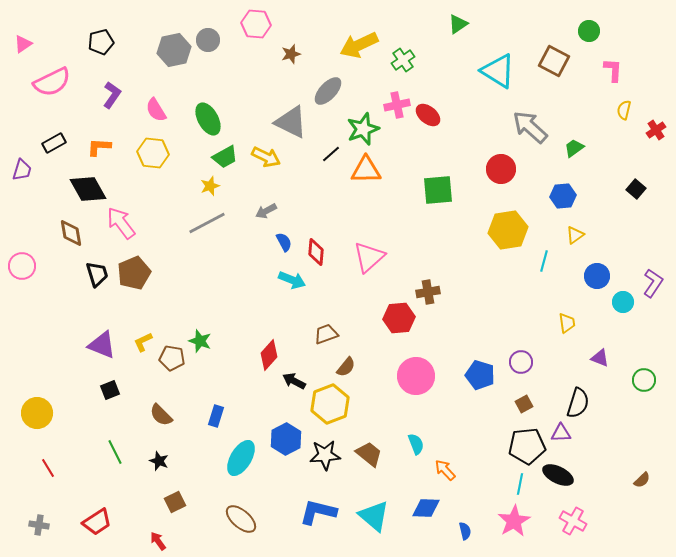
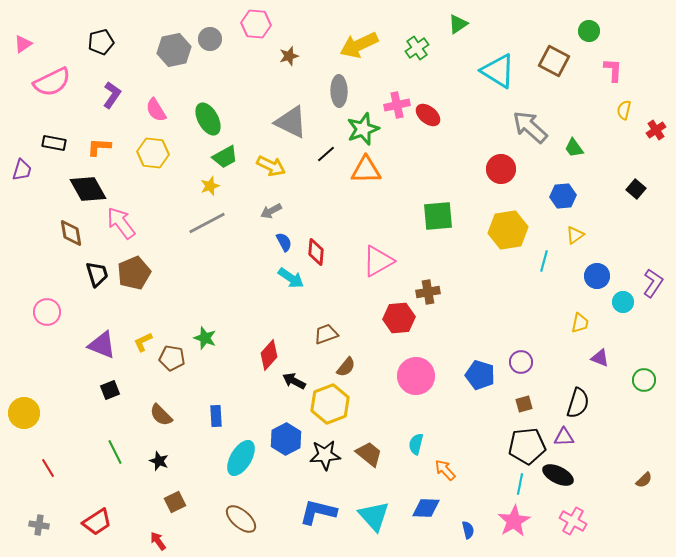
gray circle at (208, 40): moved 2 px right, 1 px up
brown star at (291, 54): moved 2 px left, 2 px down
green cross at (403, 60): moved 14 px right, 12 px up
gray ellipse at (328, 91): moved 11 px right; rotated 44 degrees counterclockwise
black rectangle at (54, 143): rotated 40 degrees clockwise
green trapezoid at (574, 148): rotated 90 degrees counterclockwise
black line at (331, 154): moved 5 px left
yellow arrow at (266, 157): moved 5 px right, 9 px down
green square at (438, 190): moved 26 px down
gray arrow at (266, 211): moved 5 px right
pink triangle at (369, 257): moved 9 px right, 4 px down; rotated 12 degrees clockwise
pink circle at (22, 266): moved 25 px right, 46 px down
cyan arrow at (292, 280): moved 1 px left, 2 px up; rotated 12 degrees clockwise
yellow trapezoid at (567, 323): moved 13 px right; rotated 20 degrees clockwise
green star at (200, 341): moved 5 px right, 3 px up
brown square at (524, 404): rotated 12 degrees clockwise
yellow circle at (37, 413): moved 13 px left
blue rectangle at (216, 416): rotated 20 degrees counterclockwise
purple triangle at (561, 433): moved 3 px right, 4 px down
cyan semicircle at (416, 444): rotated 145 degrees counterclockwise
brown semicircle at (642, 480): moved 2 px right
cyan triangle at (374, 516): rotated 8 degrees clockwise
blue semicircle at (465, 531): moved 3 px right, 1 px up
